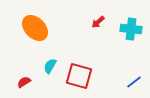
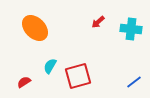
red square: moved 1 px left; rotated 32 degrees counterclockwise
